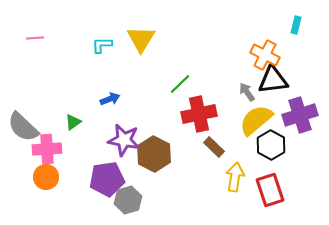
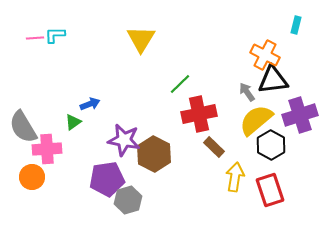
cyan L-shape: moved 47 px left, 10 px up
blue arrow: moved 20 px left, 5 px down
gray semicircle: rotated 16 degrees clockwise
orange circle: moved 14 px left
